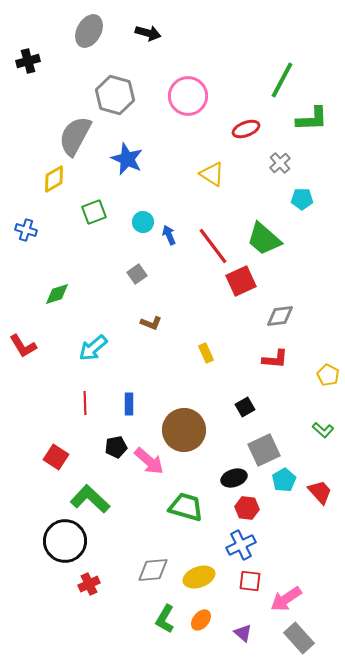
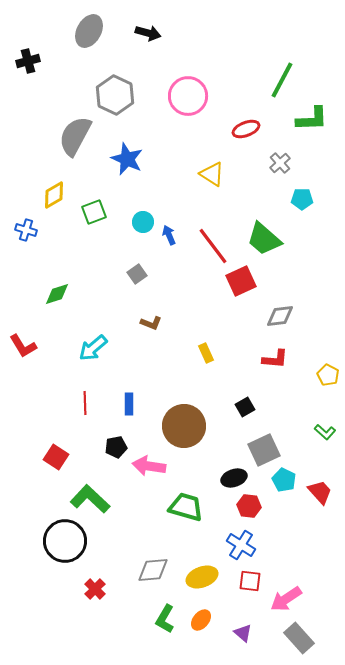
gray hexagon at (115, 95): rotated 9 degrees clockwise
yellow diamond at (54, 179): moved 16 px down
brown circle at (184, 430): moved 4 px up
green L-shape at (323, 430): moved 2 px right, 2 px down
pink arrow at (149, 461): moved 5 px down; rotated 148 degrees clockwise
cyan pentagon at (284, 480): rotated 15 degrees counterclockwise
red hexagon at (247, 508): moved 2 px right, 2 px up
blue cross at (241, 545): rotated 32 degrees counterclockwise
yellow ellipse at (199, 577): moved 3 px right
red cross at (89, 584): moved 6 px right, 5 px down; rotated 20 degrees counterclockwise
